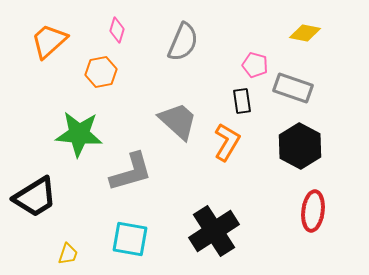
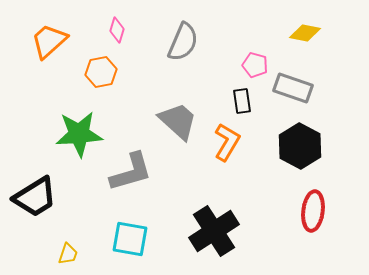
green star: rotated 9 degrees counterclockwise
